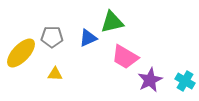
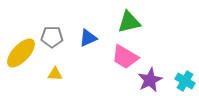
green triangle: moved 17 px right
